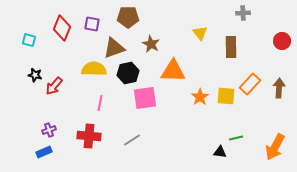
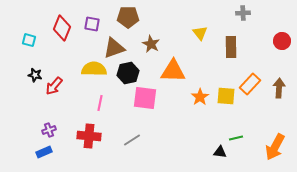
pink square: rotated 15 degrees clockwise
